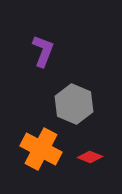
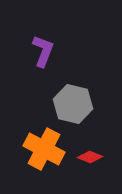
gray hexagon: moved 1 px left; rotated 9 degrees counterclockwise
orange cross: moved 3 px right
